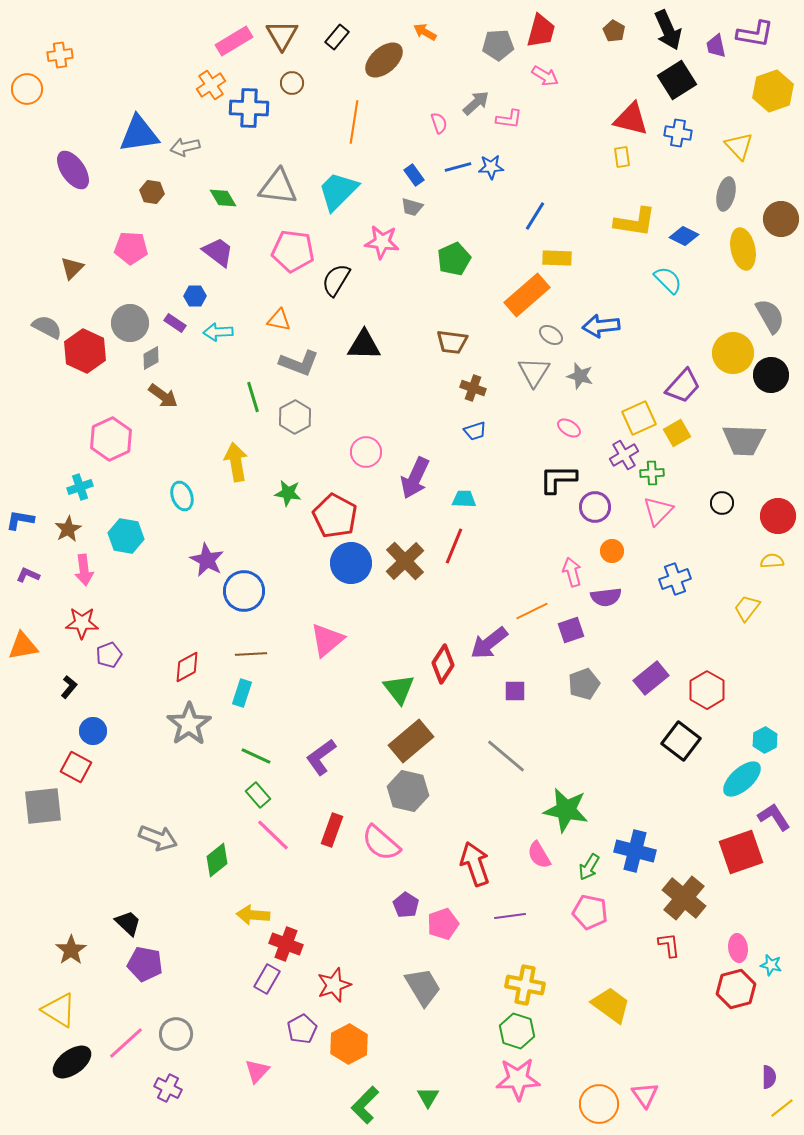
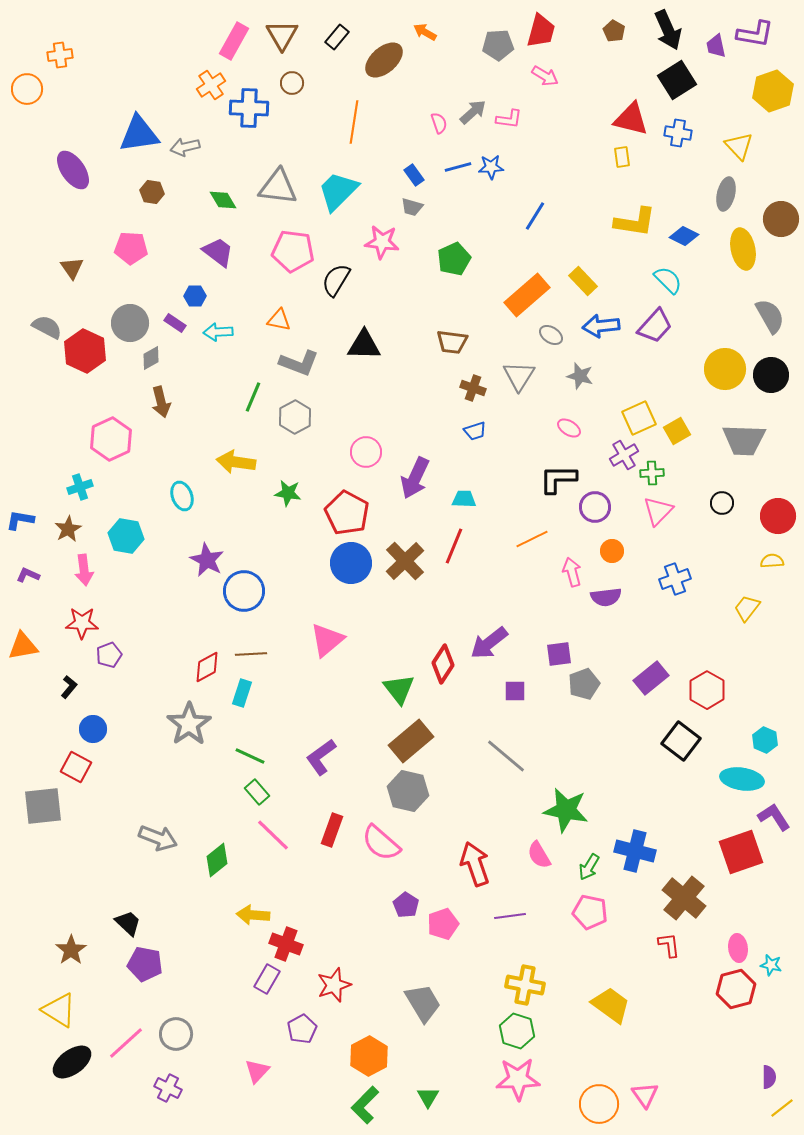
pink rectangle at (234, 41): rotated 30 degrees counterclockwise
gray arrow at (476, 103): moved 3 px left, 9 px down
green diamond at (223, 198): moved 2 px down
yellow rectangle at (557, 258): moved 26 px right, 23 px down; rotated 44 degrees clockwise
brown triangle at (72, 268): rotated 20 degrees counterclockwise
yellow circle at (733, 353): moved 8 px left, 16 px down
gray triangle at (534, 372): moved 15 px left, 4 px down
purple trapezoid at (683, 386): moved 28 px left, 60 px up
brown arrow at (163, 396): moved 2 px left, 6 px down; rotated 40 degrees clockwise
green line at (253, 397): rotated 40 degrees clockwise
yellow square at (677, 433): moved 2 px up
yellow arrow at (236, 462): rotated 72 degrees counterclockwise
red pentagon at (335, 516): moved 12 px right, 3 px up
orange line at (532, 611): moved 72 px up
purple square at (571, 630): moved 12 px left, 24 px down; rotated 12 degrees clockwise
red diamond at (187, 667): moved 20 px right
blue circle at (93, 731): moved 2 px up
cyan hexagon at (765, 740): rotated 10 degrees counterclockwise
green line at (256, 756): moved 6 px left
cyan ellipse at (742, 779): rotated 51 degrees clockwise
green rectangle at (258, 795): moved 1 px left, 3 px up
gray trapezoid at (423, 987): moved 16 px down
orange hexagon at (349, 1044): moved 20 px right, 12 px down
